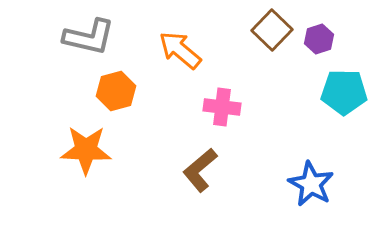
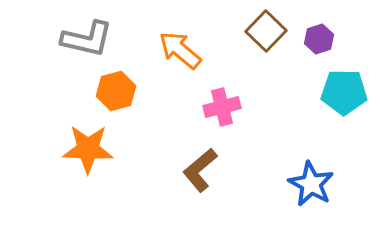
brown square: moved 6 px left, 1 px down
gray L-shape: moved 2 px left, 2 px down
pink cross: rotated 21 degrees counterclockwise
orange star: moved 2 px right, 1 px up
